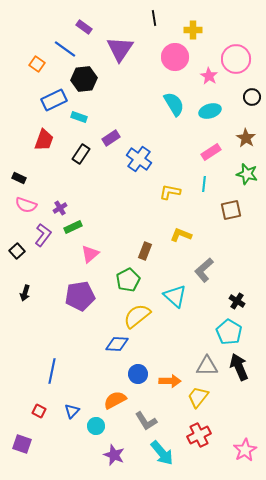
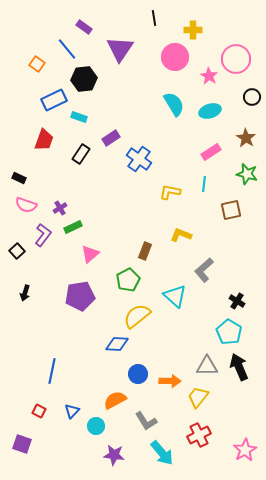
blue line at (65, 49): moved 2 px right; rotated 15 degrees clockwise
purple star at (114, 455): rotated 15 degrees counterclockwise
